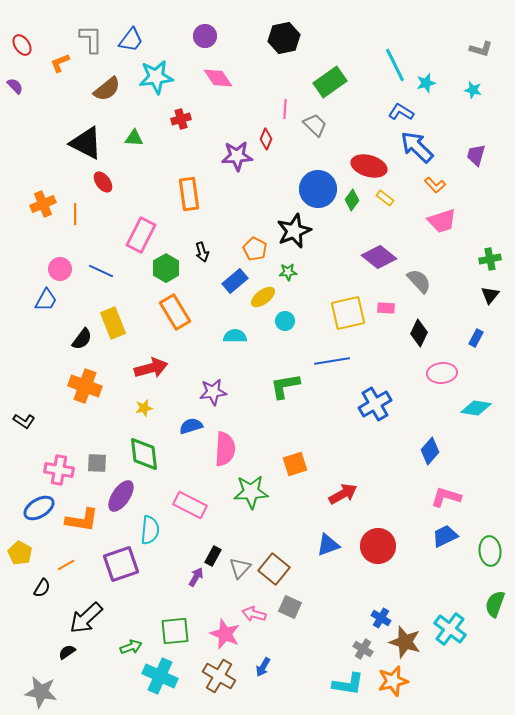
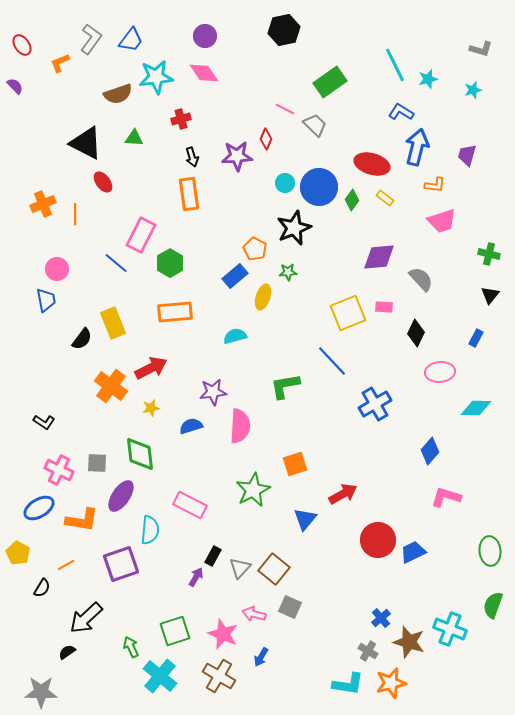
black hexagon at (284, 38): moved 8 px up
gray L-shape at (91, 39): rotated 36 degrees clockwise
pink diamond at (218, 78): moved 14 px left, 5 px up
cyan star at (426, 83): moved 2 px right, 4 px up
brown semicircle at (107, 89): moved 11 px right, 5 px down; rotated 20 degrees clockwise
cyan star at (473, 90): rotated 30 degrees counterclockwise
pink line at (285, 109): rotated 66 degrees counterclockwise
blue arrow at (417, 147): rotated 60 degrees clockwise
purple trapezoid at (476, 155): moved 9 px left
red ellipse at (369, 166): moved 3 px right, 2 px up
orange L-shape at (435, 185): rotated 40 degrees counterclockwise
blue circle at (318, 189): moved 1 px right, 2 px up
black star at (294, 231): moved 3 px up
black arrow at (202, 252): moved 10 px left, 95 px up
purple diamond at (379, 257): rotated 44 degrees counterclockwise
green cross at (490, 259): moved 1 px left, 5 px up; rotated 25 degrees clockwise
green hexagon at (166, 268): moved 4 px right, 5 px up
pink circle at (60, 269): moved 3 px left
blue line at (101, 271): moved 15 px right, 8 px up; rotated 15 degrees clockwise
blue rectangle at (235, 281): moved 5 px up
gray semicircle at (419, 281): moved 2 px right, 2 px up
yellow ellipse at (263, 297): rotated 35 degrees counterclockwise
blue trapezoid at (46, 300): rotated 40 degrees counterclockwise
pink rectangle at (386, 308): moved 2 px left, 1 px up
orange rectangle at (175, 312): rotated 64 degrees counterclockwise
yellow square at (348, 313): rotated 9 degrees counterclockwise
cyan circle at (285, 321): moved 138 px up
black diamond at (419, 333): moved 3 px left
cyan semicircle at (235, 336): rotated 15 degrees counterclockwise
blue line at (332, 361): rotated 56 degrees clockwise
red arrow at (151, 368): rotated 12 degrees counterclockwise
pink ellipse at (442, 373): moved 2 px left, 1 px up
orange cross at (85, 386): moved 26 px right; rotated 16 degrees clockwise
yellow star at (144, 408): moved 7 px right
cyan diamond at (476, 408): rotated 8 degrees counterclockwise
black L-shape at (24, 421): moved 20 px right, 1 px down
pink semicircle at (225, 449): moved 15 px right, 23 px up
green diamond at (144, 454): moved 4 px left
pink cross at (59, 470): rotated 16 degrees clockwise
green star at (251, 492): moved 2 px right, 2 px up; rotated 24 degrees counterclockwise
blue trapezoid at (445, 536): moved 32 px left, 16 px down
blue triangle at (328, 545): moved 23 px left, 26 px up; rotated 30 degrees counterclockwise
red circle at (378, 546): moved 6 px up
yellow pentagon at (20, 553): moved 2 px left
green semicircle at (495, 604): moved 2 px left, 1 px down
blue cross at (381, 618): rotated 18 degrees clockwise
cyan cross at (450, 629): rotated 16 degrees counterclockwise
green square at (175, 631): rotated 12 degrees counterclockwise
pink star at (225, 634): moved 2 px left
brown star at (405, 642): moved 4 px right
green arrow at (131, 647): rotated 95 degrees counterclockwise
gray cross at (363, 649): moved 5 px right, 2 px down
blue arrow at (263, 667): moved 2 px left, 10 px up
cyan cross at (160, 676): rotated 16 degrees clockwise
orange star at (393, 681): moved 2 px left, 2 px down
gray star at (41, 692): rotated 8 degrees counterclockwise
